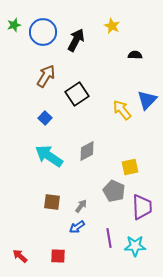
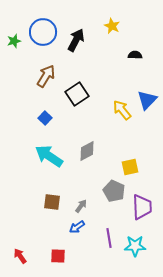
green star: moved 16 px down
red arrow: rotated 14 degrees clockwise
